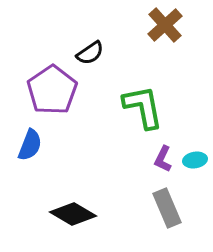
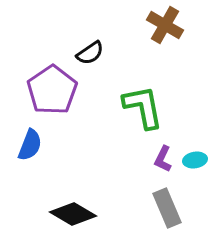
brown cross: rotated 18 degrees counterclockwise
